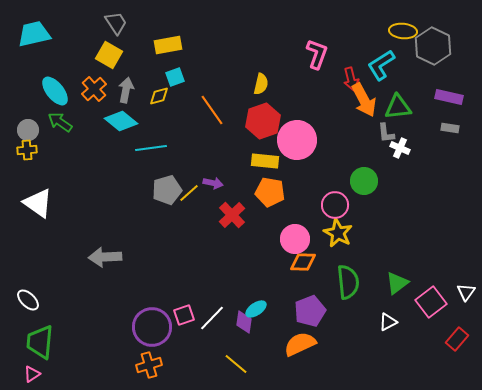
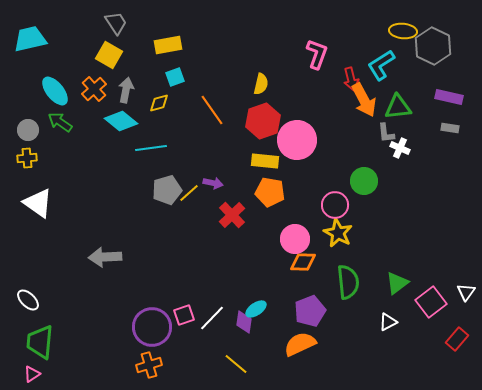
cyan trapezoid at (34, 34): moved 4 px left, 5 px down
yellow diamond at (159, 96): moved 7 px down
yellow cross at (27, 150): moved 8 px down
